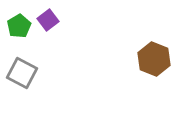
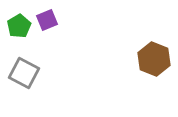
purple square: moved 1 px left; rotated 15 degrees clockwise
gray square: moved 2 px right
